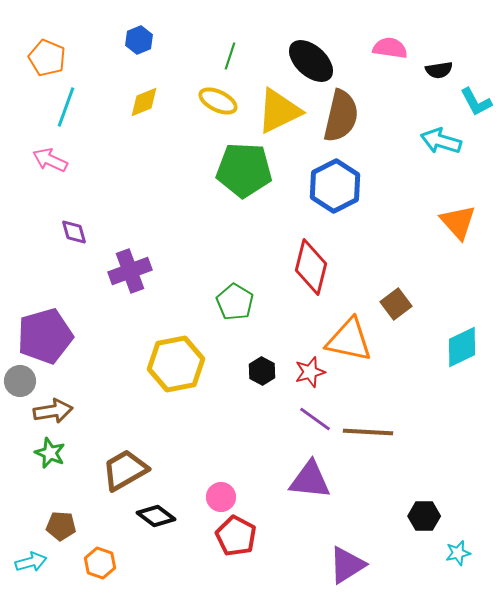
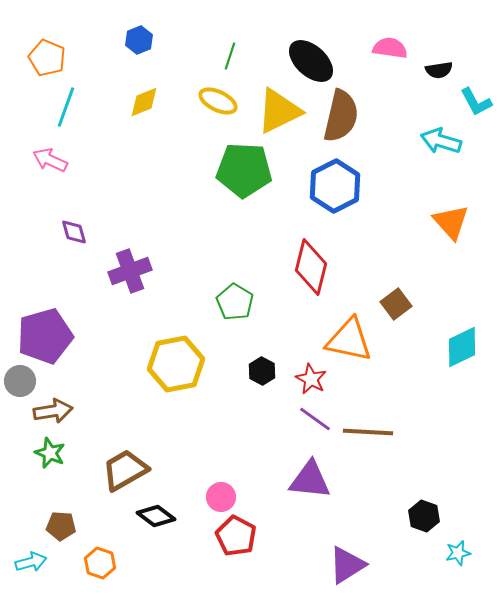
orange triangle at (458, 222): moved 7 px left
red star at (310, 372): moved 1 px right, 7 px down; rotated 28 degrees counterclockwise
black hexagon at (424, 516): rotated 20 degrees clockwise
